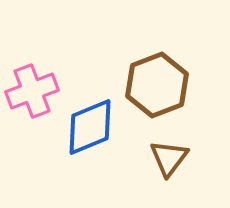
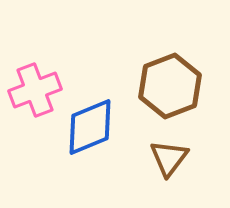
brown hexagon: moved 13 px right, 1 px down
pink cross: moved 3 px right, 1 px up
